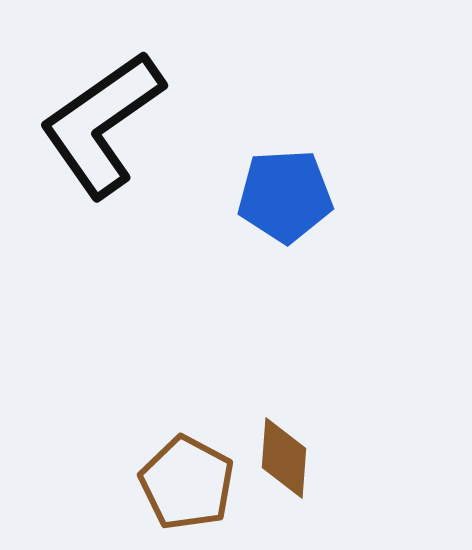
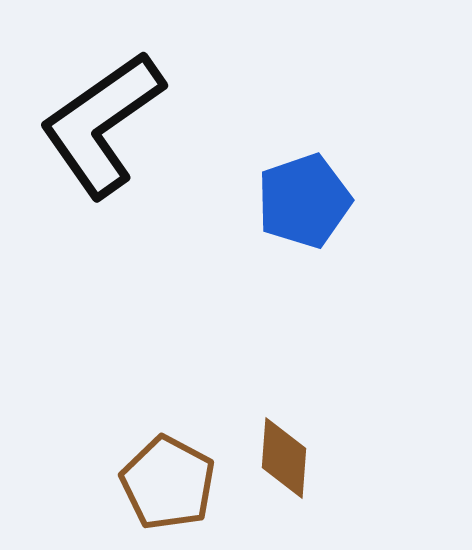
blue pentagon: moved 19 px right, 5 px down; rotated 16 degrees counterclockwise
brown pentagon: moved 19 px left
